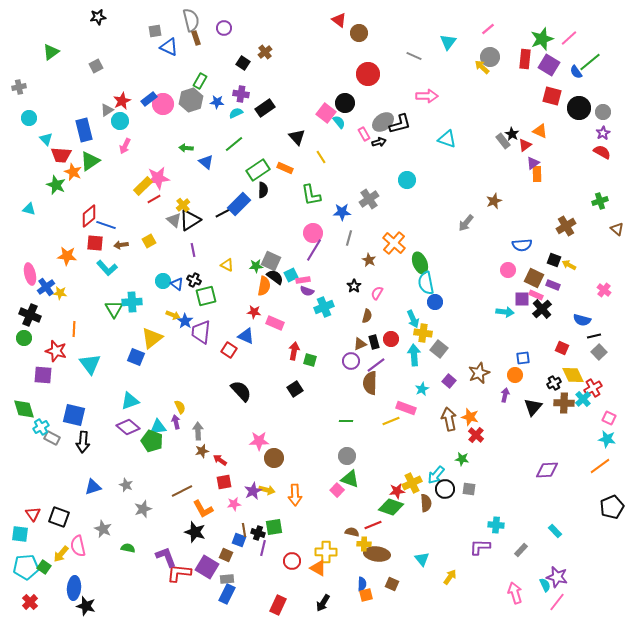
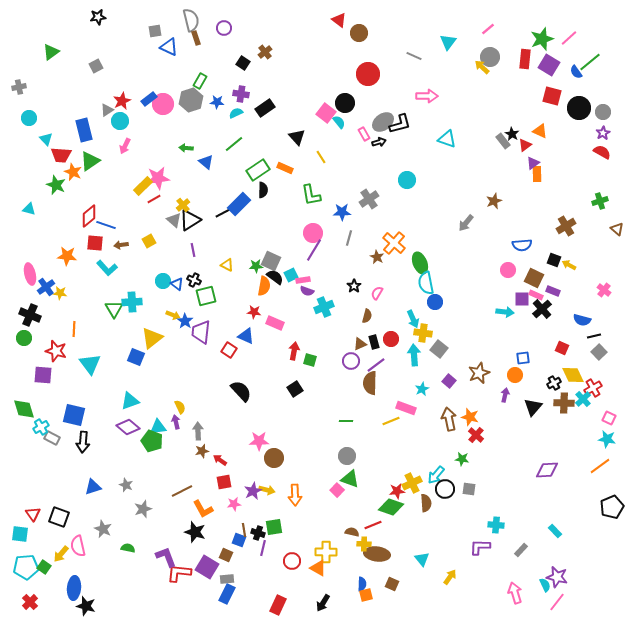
brown star at (369, 260): moved 8 px right, 3 px up
purple rectangle at (553, 285): moved 6 px down
